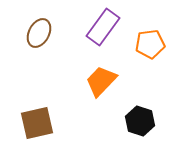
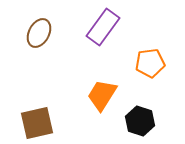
orange pentagon: moved 19 px down
orange trapezoid: moved 1 px right, 14 px down; rotated 12 degrees counterclockwise
